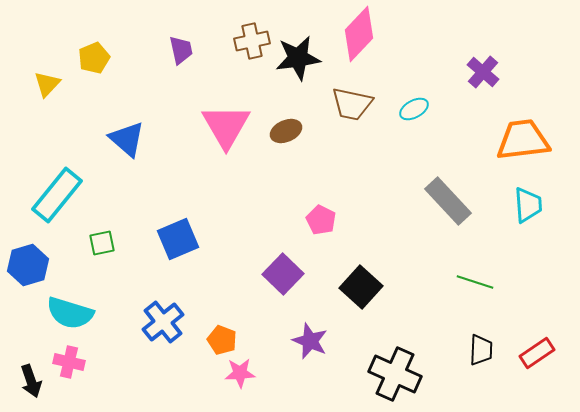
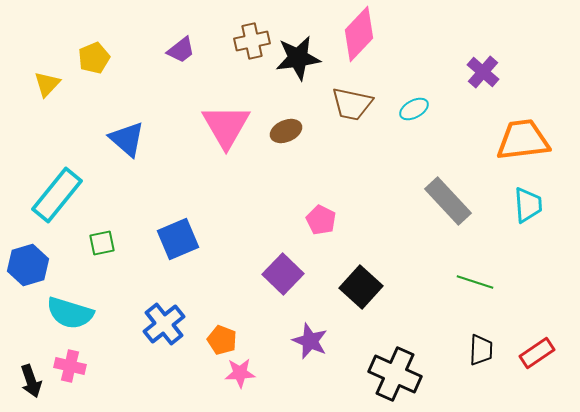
purple trapezoid: rotated 64 degrees clockwise
blue cross: moved 1 px right, 2 px down
pink cross: moved 1 px right, 4 px down
